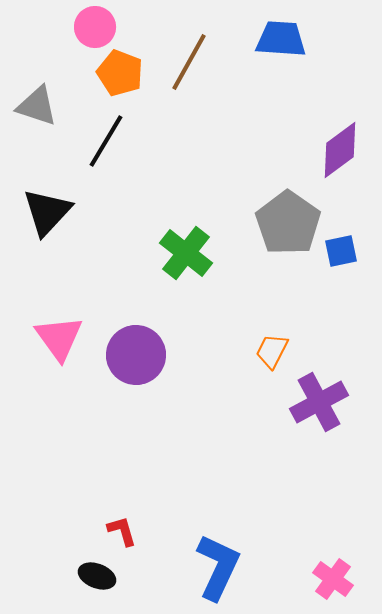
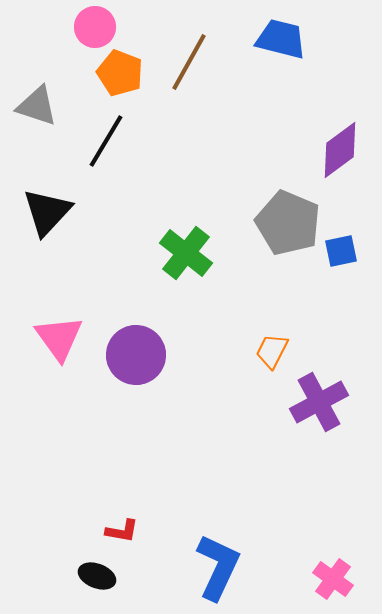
blue trapezoid: rotated 10 degrees clockwise
gray pentagon: rotated 12 degrees counterclockwise
red L-shape: rotated 116 degrees clockwise
